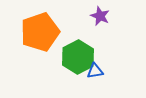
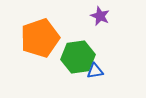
orange pentagon: moved 6 px down
green hexagon: rotated 20 degrees clockwise
